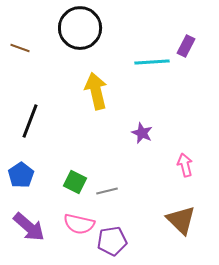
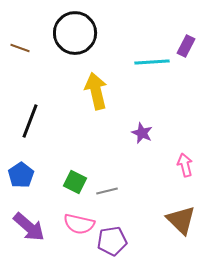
black circle: moved 5 px left, 5 px down
